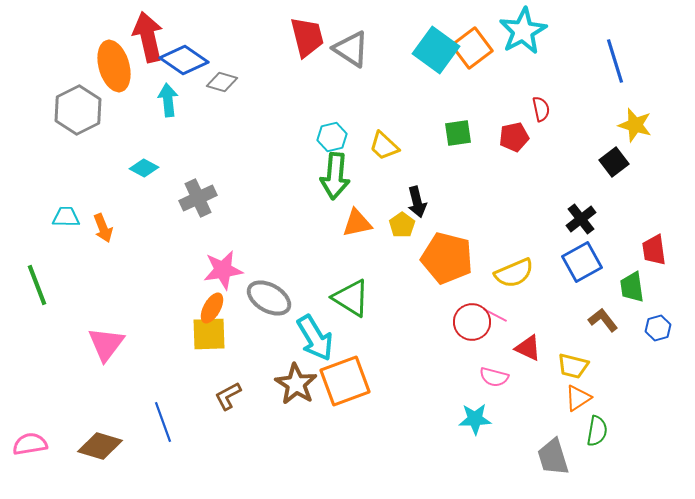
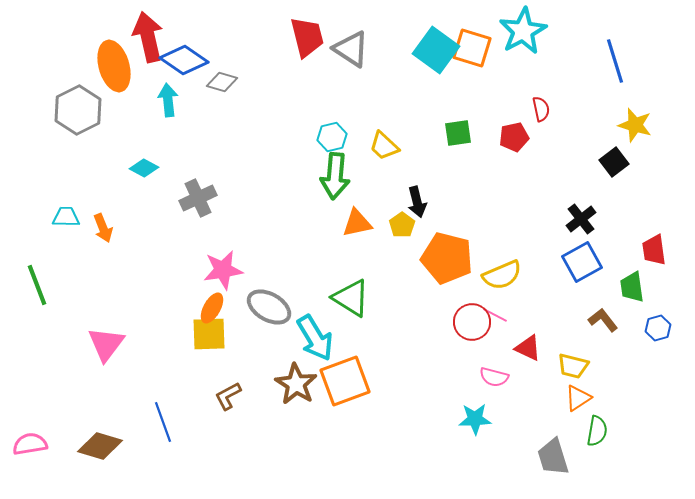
orange square at (472, 48): rotated 36 degrees counterclockwise
yellow semicircle at (514, 273): moved 12 px left, 2 px down
gray ellipse at (269, 298): moved 9 px down
